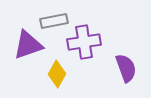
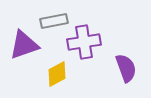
purple triangle: moved 4 px left
yellow diamond: rotated 32 degrees clockwise
